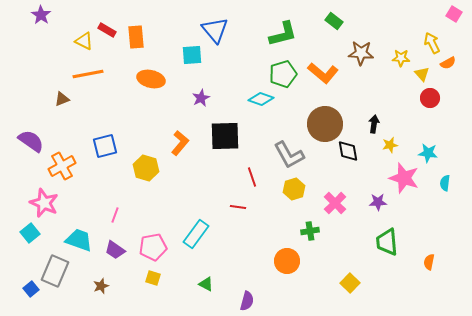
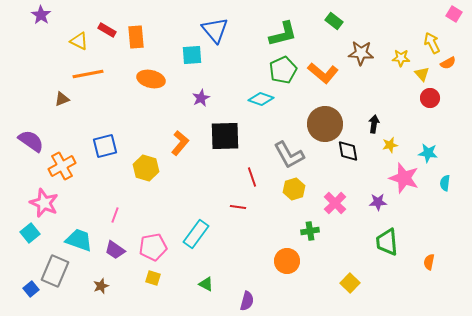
yellow triangle at (84, 41): moved 5 px left
green pentagon at (283, 74): moved 4 px up; rotated 8 degrees counterclockwise
